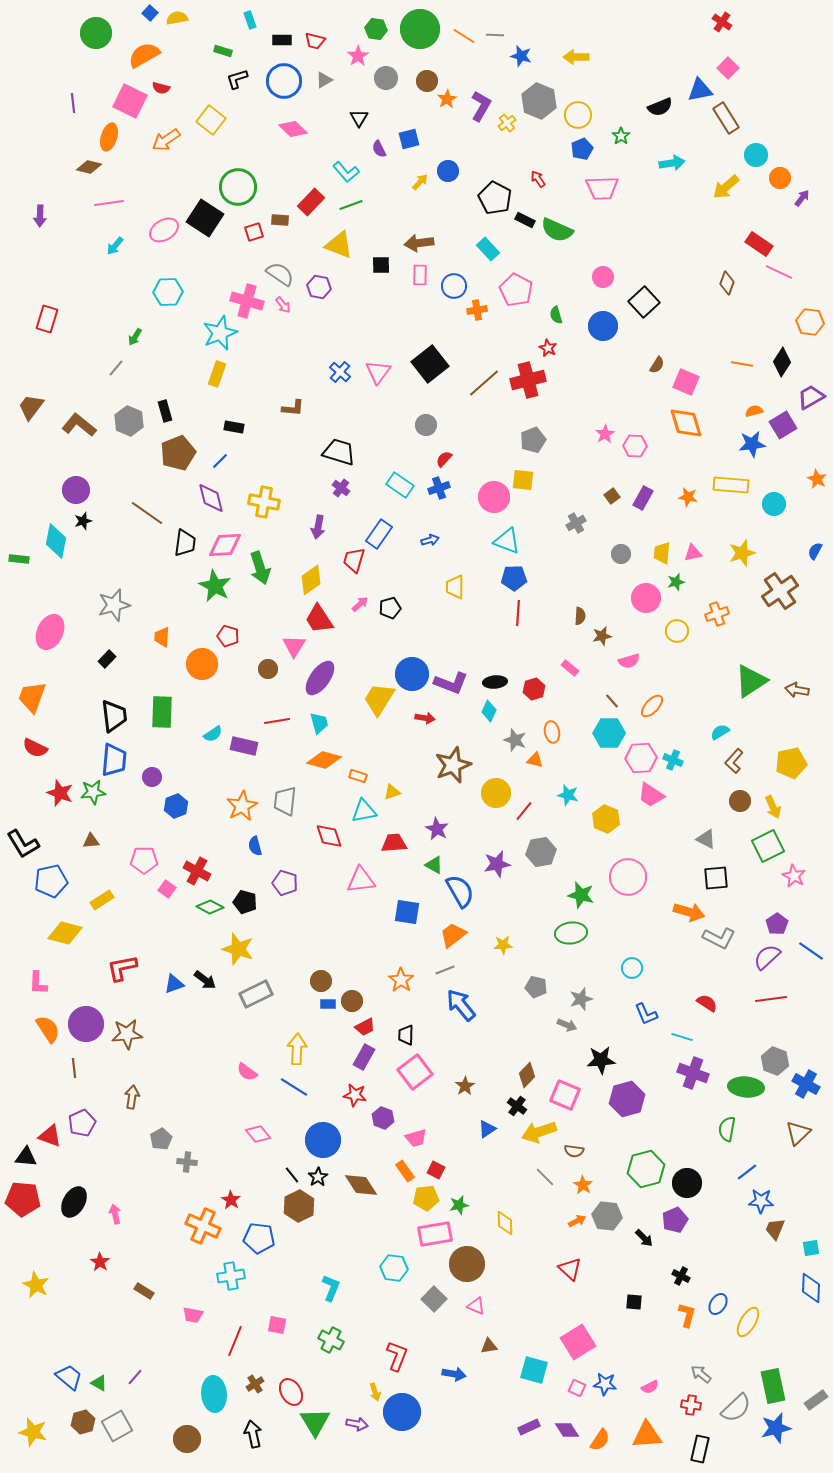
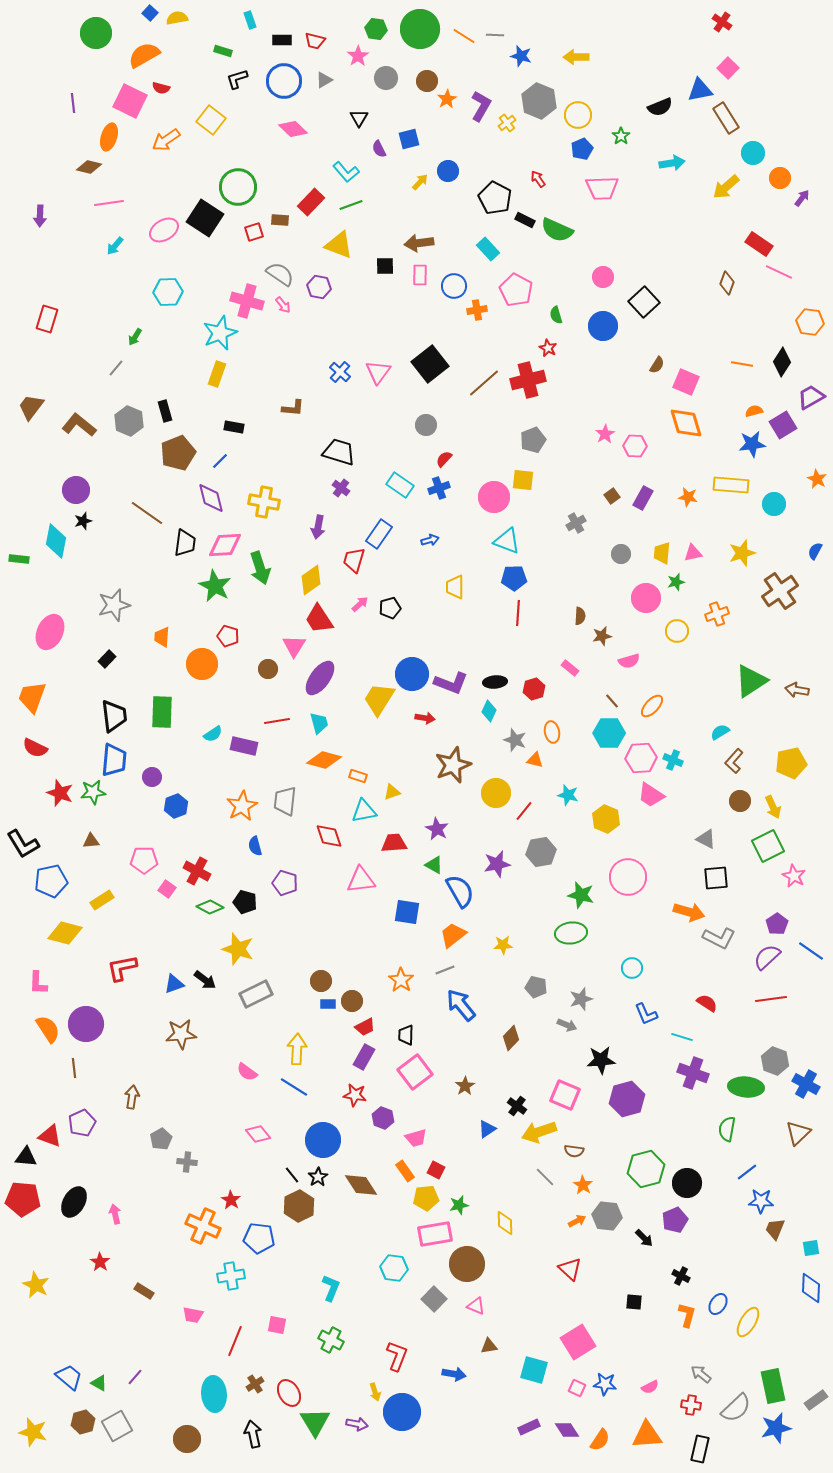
cyan circle at (756, 155): moved 3 px left, 2 px up
black square at (381, 265): moved 4 px right, 1 px down
brown star at (127, 1034): moved 54 px right
brown diamond at (527, 1075): moved 16 px left, 37 px up
red ellipse at (291, 1392): moved 2 px left, 1 px down
